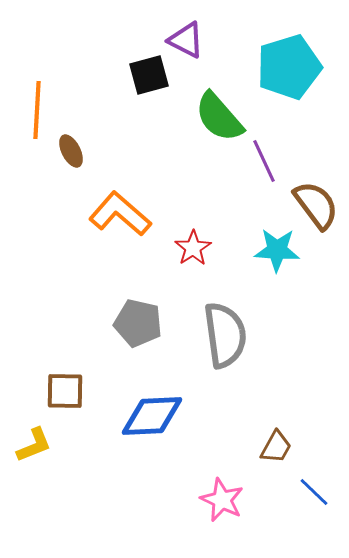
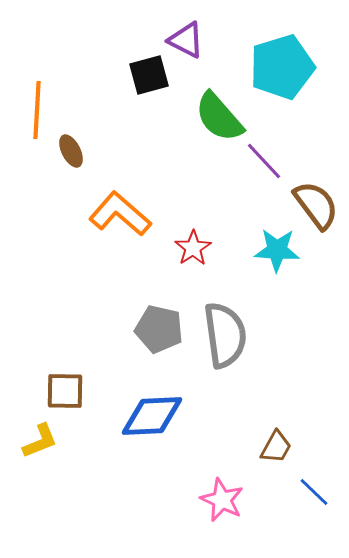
cyan pentagon: moved 7 px left
purple line: rotated 18 degrees counterclockwise
gray pentagon: moved 21 px right, 6 px down
yellow L-shape: moved 6 px right, 4 px up
